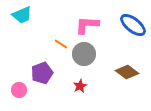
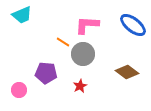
orange line: moved 2 px right, 2 px up
gray circle: moved 1 px left
purple pentagon: moved 4 px right; rotated 25 degrees clockwise
